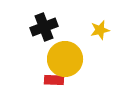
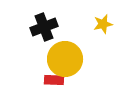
yellow star: moved 3 px right, 6 px up
